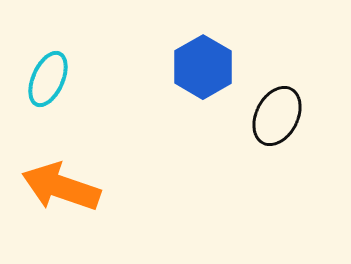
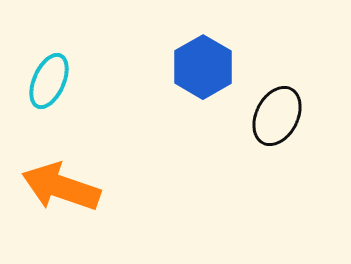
cyan ellipse: moved 1 px right, 2 px down
